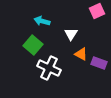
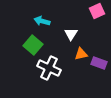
orange triangle: rotated 40 degrees counterclockwise
